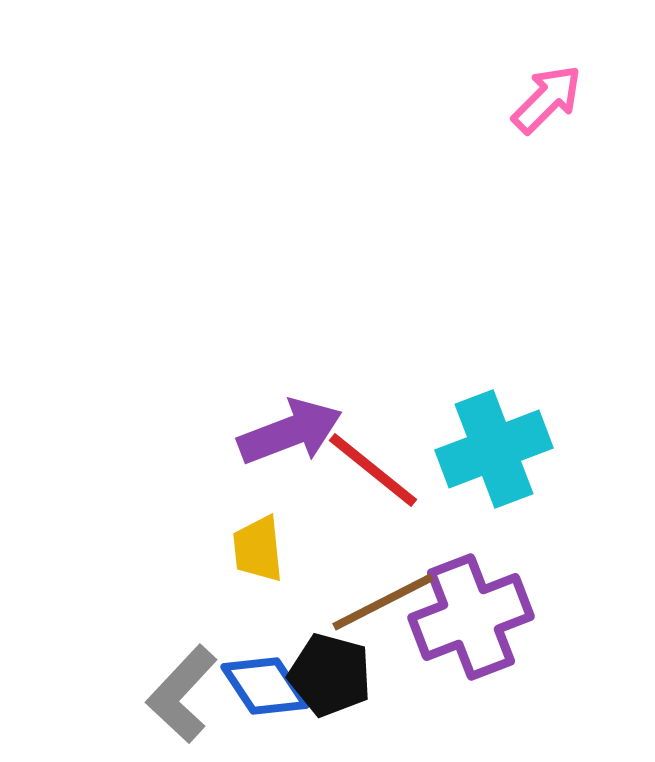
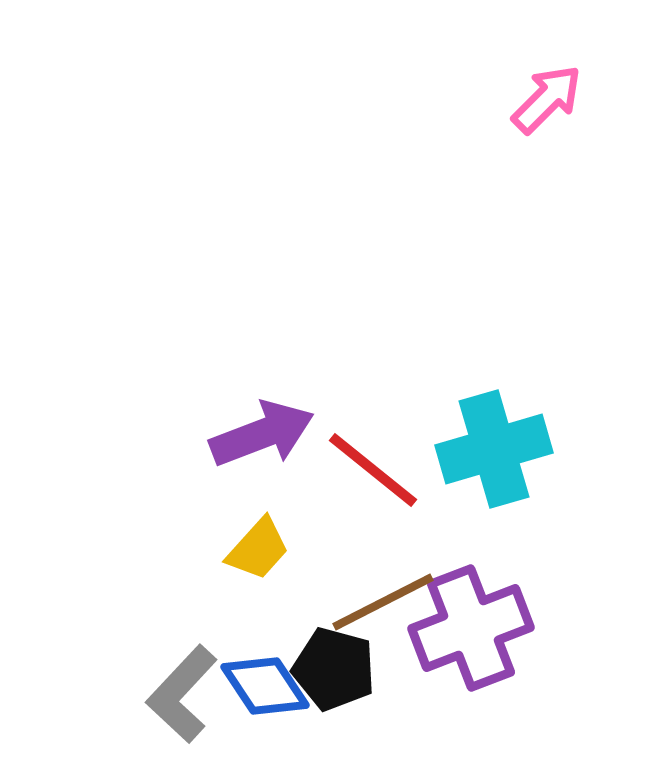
purple arrow: moved 28 px left, 2 px down
cyan cross: rotated 5 degrees clockwise
yellow trapezoid: rotated 132 degrees counterclockwise
purple cross: moved 11 px down
black pentagon: moved 4 px right, 6 px up
